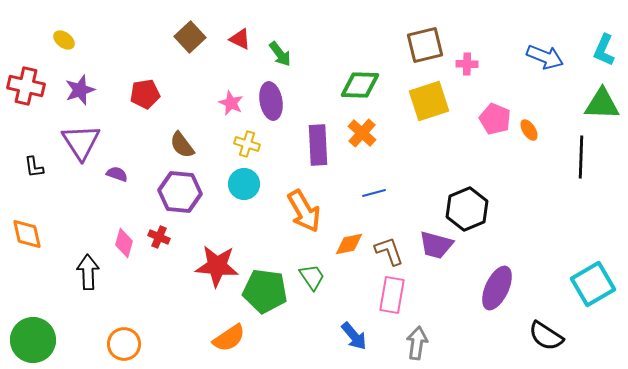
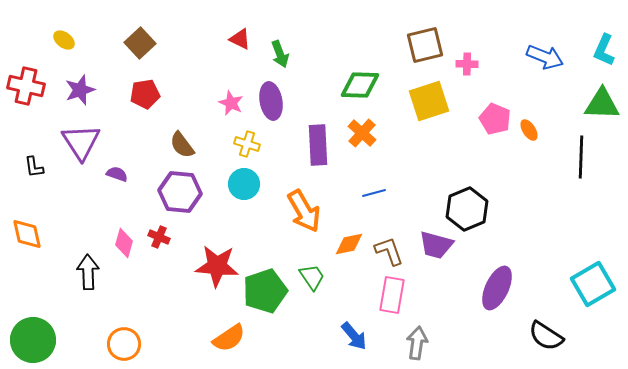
brown square at (190, 37): moved 50 px left, 6 px down
green arrow at (280, 54): rotated 16 degrees clockwise
green pentagon at (265, 291): rotated 27 degrees counterclockwise
